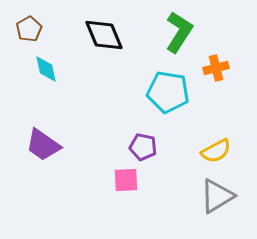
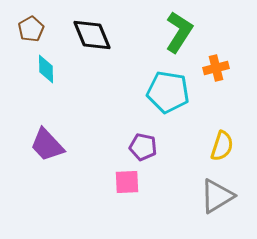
brown pentagon: moved 2 px right
black diamond: moved 12 px left
cyan diamond: rotated 12 degrees clockwise
purple trapezoid: moved 4 px right; rotated 12 degrees clockwise
yellow semicircle: moved 6 px right, 5 px up; rotated 44 degrees counterclockwise
pink square: moved 1 px right, 2 px down
